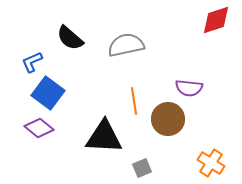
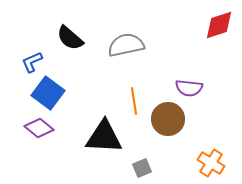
red diamond: moved 3 px right, 5 px down
